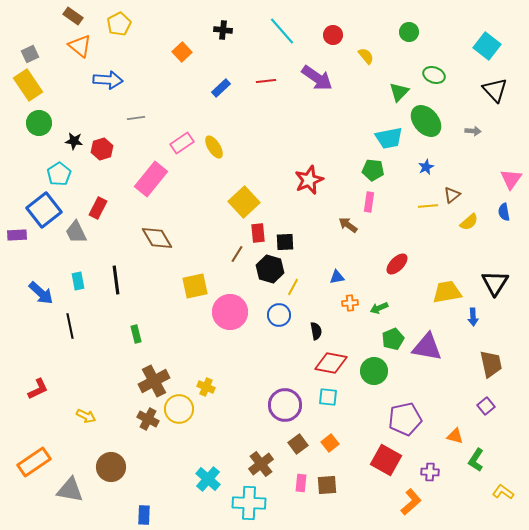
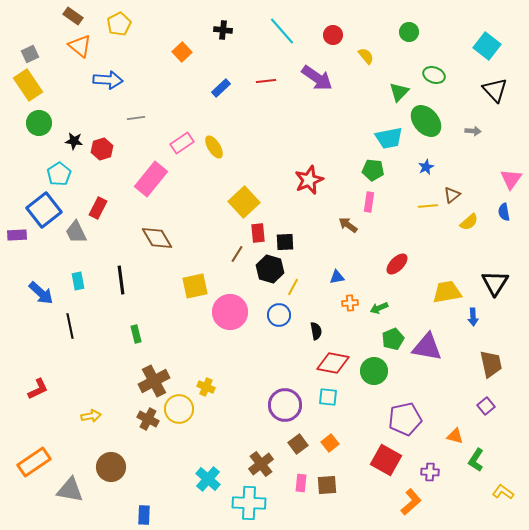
black line at (116, 280): moved 5 px right
red diamond at (331, 363): moved 2 px right
yellow arrow at (86, 416): moved 5 px right; rotated 36 degrees counterclockwise
